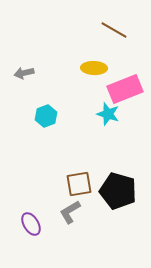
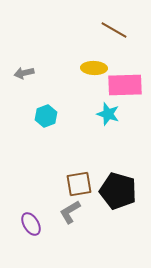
pink rectangle: moved 4 px up; rotated 20 degrees clockwise
